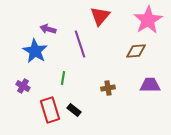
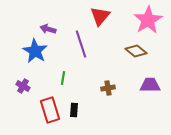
purple line: moved 1 px right
brown diamond: rotated 45 degrees clockwise
black rectangle: rotated 56 degrees clockwise
